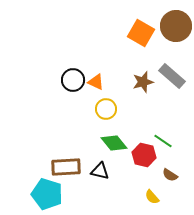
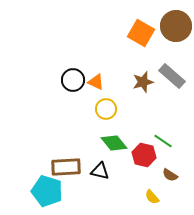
cyan pentagon: moved 3 px up
